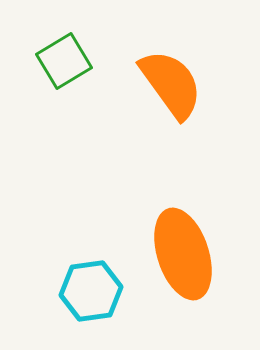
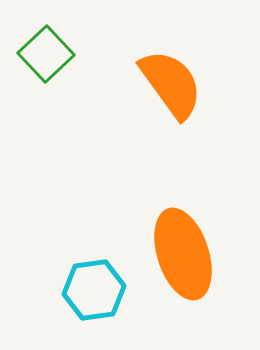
green square: moved 18 px left, 7 px up; rotated 12 degrees counterclockwise
cyan hexagon: moved 3 px right, 1 px up
